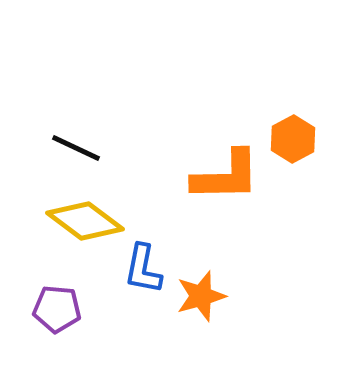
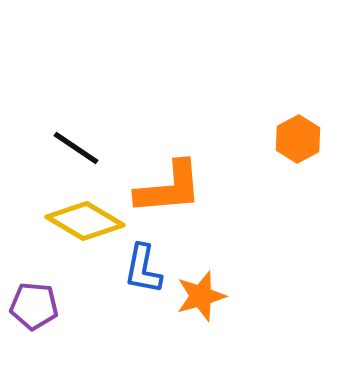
orange hexagon: moved 5 px right
black line: rotated 9 degrees clockwise
orange L-shape: moved 57 px left, 12 px down; rotated 4 degrees counterclockwise
yellow diamond: rotated 6 degrees counterclockwise
purple pentagon: moved 23 px left, 3 px up
